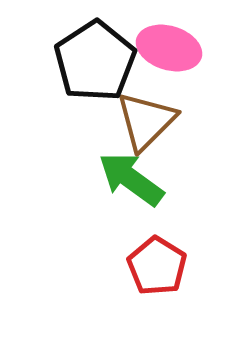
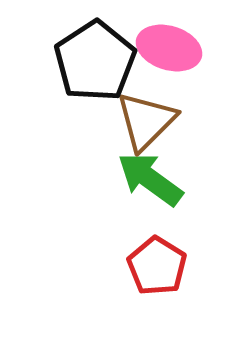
green arrow: moved 19 px right
